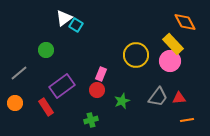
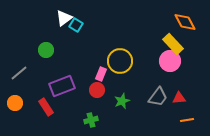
yellow circle: moved 16 px left, 6 px down
purple rectangle: rotated 15 degrees clockwise
